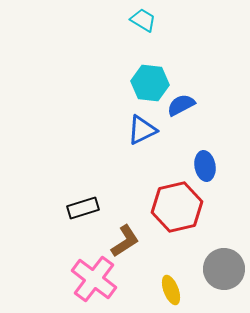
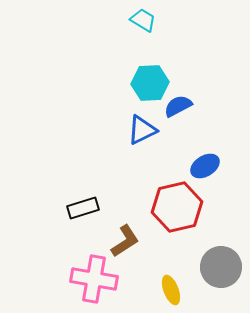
cyan hexagon: rotated 9 degrees counterclockwise
blue semicircle: moved 3 px left, 1 px down
blue ellipse: rotated 68 degrees clockwise
gray circle: moved 3 px left, 2 px up
pink cross: rotated 27 degrees counterclockwise
